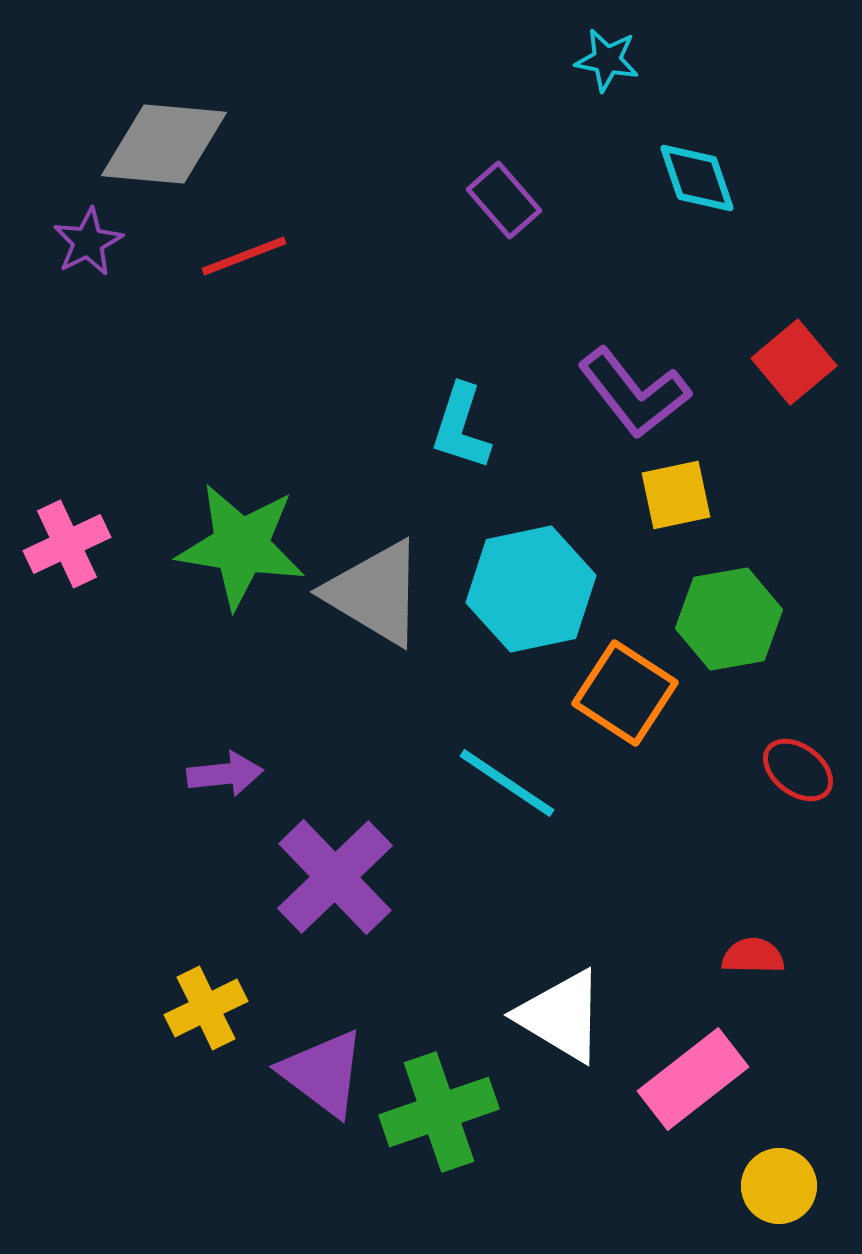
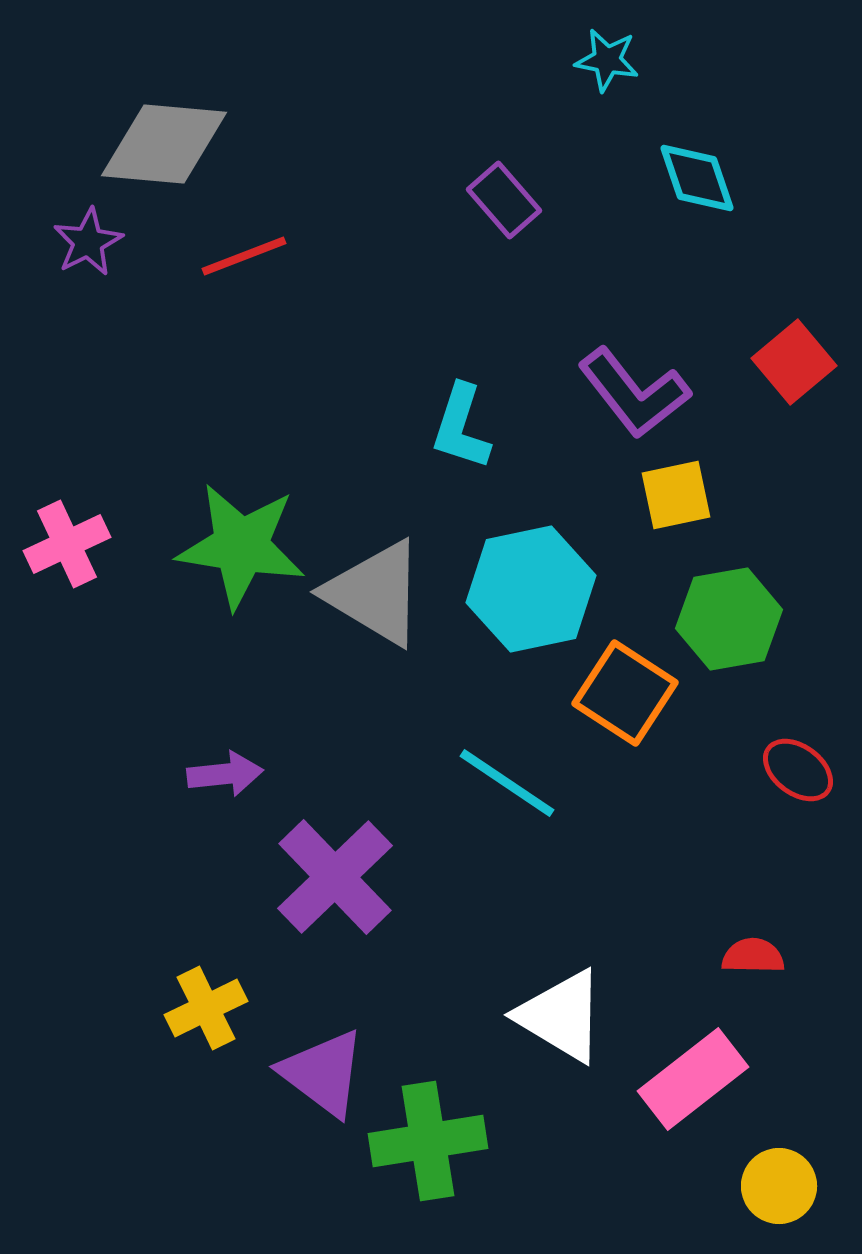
green cross: moved 11 px left, 29 px down; rotated 10 degrees clockwise
